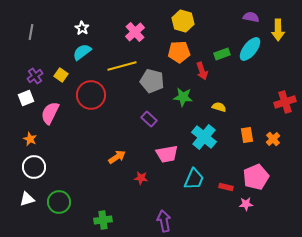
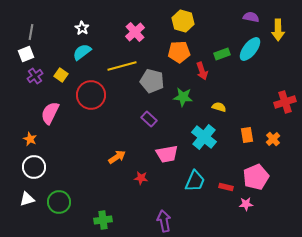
white square: moved 44 px up
cyan trapezoid: moved 1 px right, 2 px down
